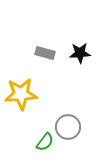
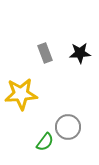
gray rectangle: rotated 54 degrees clockwise
